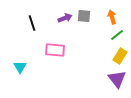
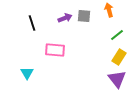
orange arrow: moved 3 px left, 7 px up
yellow rectangle: moved 1 px left, 1 px down
cyan triangle: moved 7 px right, 6 px down
